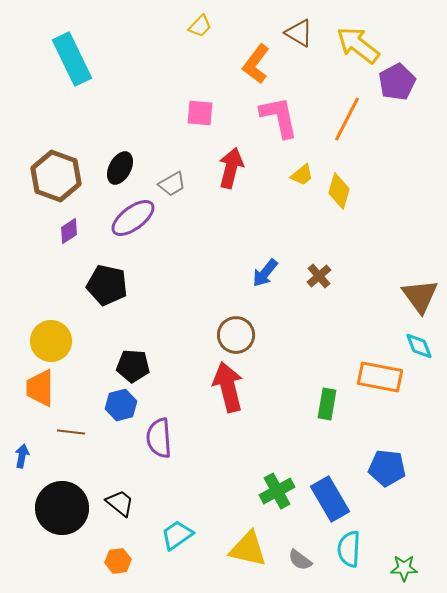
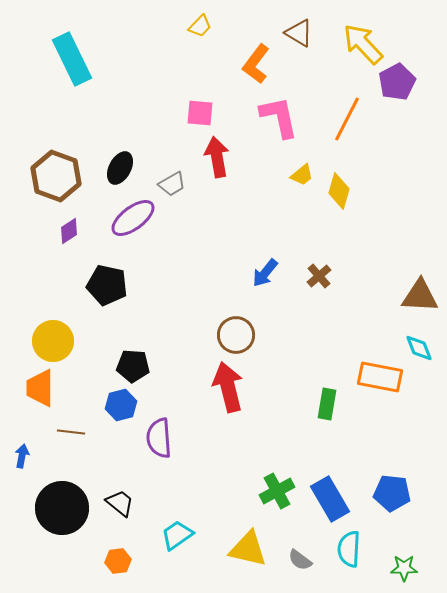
yellow arrow at (358, 45): moved 5 px right, 1 px up; rotated 9 degrees clockwise
red arrow at (231, 168): moved 14 px left, 11 px up; rotated 24 degrees counterclockwise
brown triangle at (420, 296): rotated 51 degrees counterclockwise
yellow circle at (51, 341): moved 2 px right
cyan diamond at (419, 346): moved 2 px down
blue pentagon at (387, 468): moved 5 px right, 25 px down
